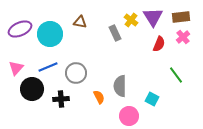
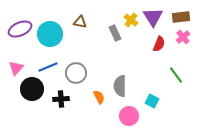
cyan square: moved 2 px down
